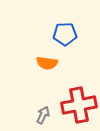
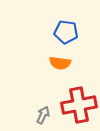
blue pentagon: moved 1 px right, 2 px up; rotated 10 degrees clockwise
orange semicircle: moved 13 px right
